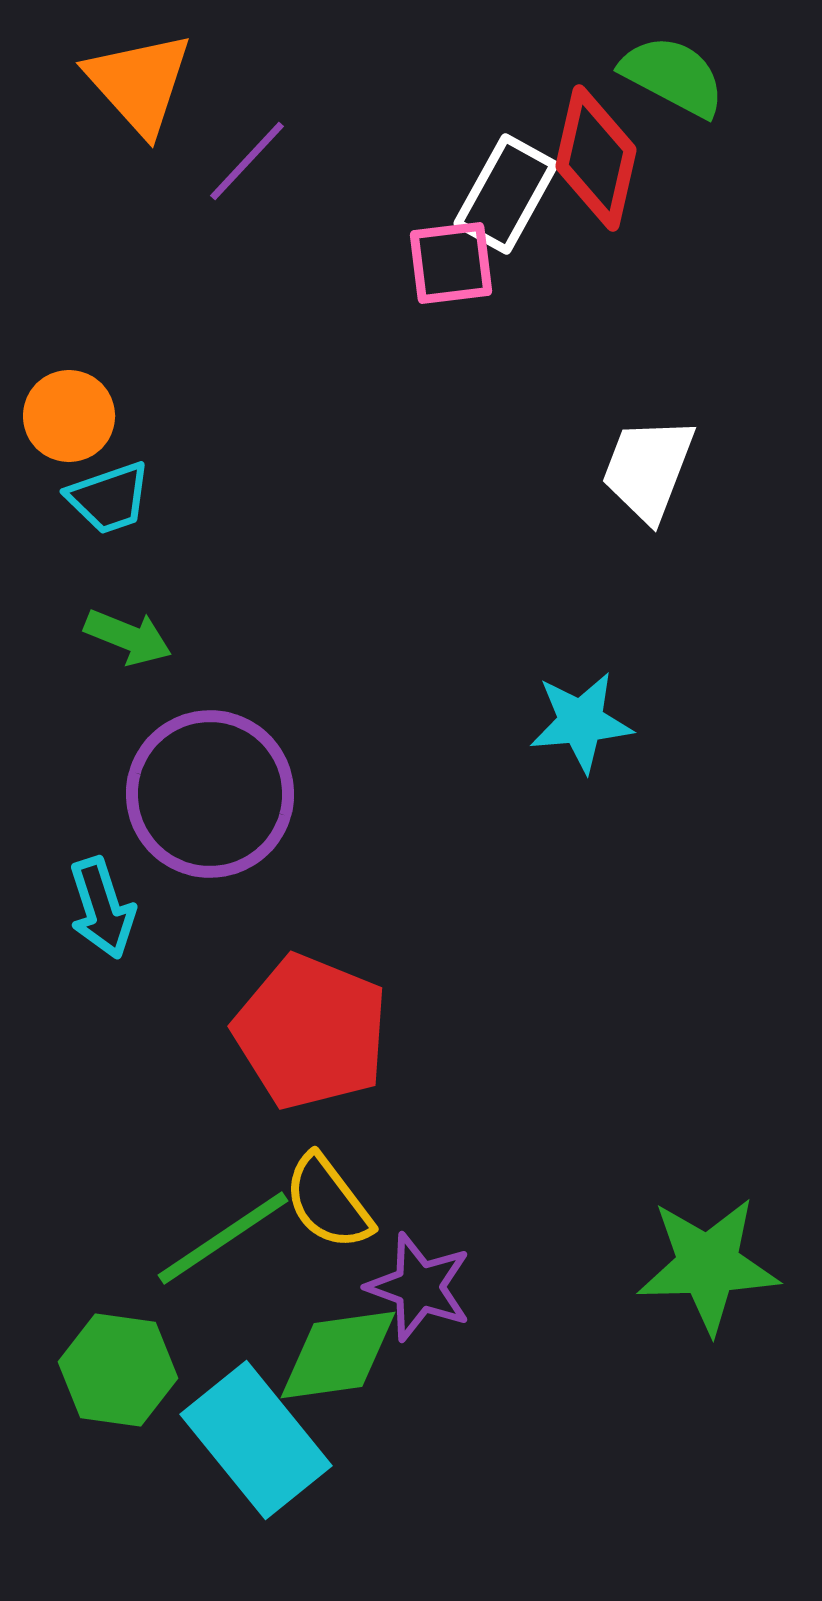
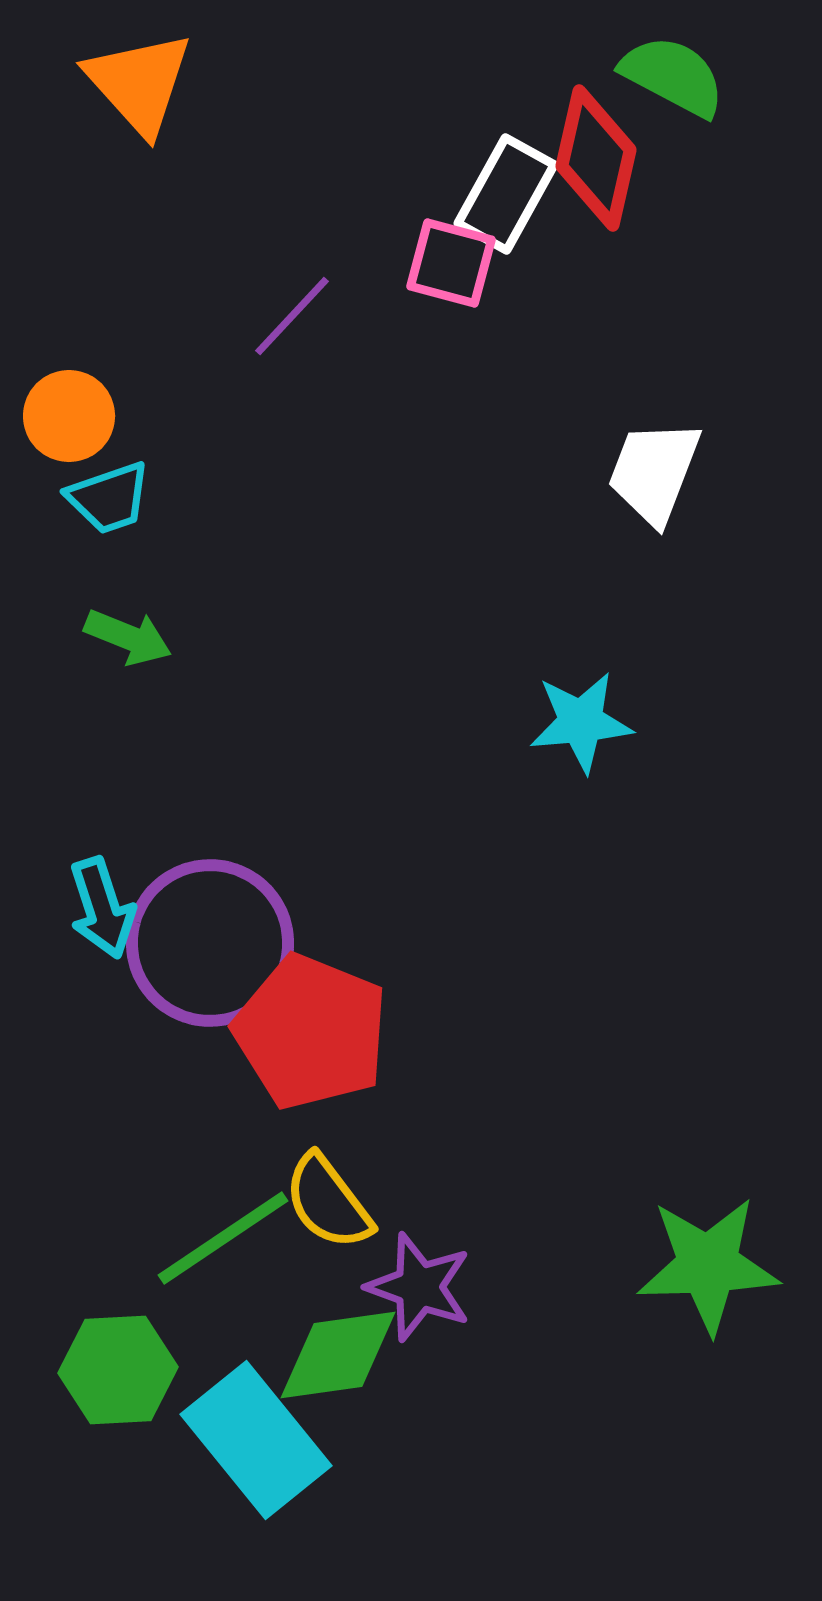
purple line: moved 45 px right, 155 px down
pink square: rotated 22 degrees clockwise
white trapezoid: moved 6 px right, 3 px down
purple circle: moved 149 px down
green hexagon: rotated 11 degrees counterclockwise
